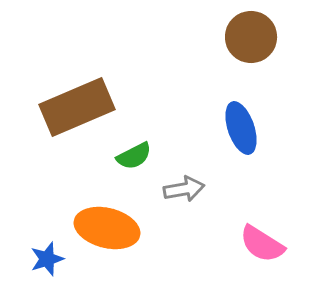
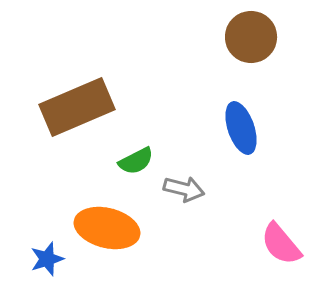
green semicircle: moved 2 px right, 5 px down
gray arrow: rotated 24 degrees clockwise
pink semicircle: moved 19 px right; rotated 18 degrees clockwise
